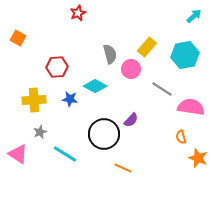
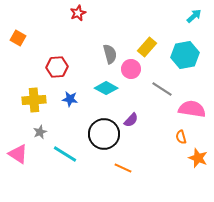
cyan diamond: moved 11 px right, 2 px down
pink semicircle: moved 1 px right, 2 px down
